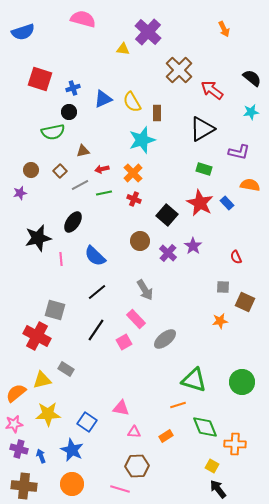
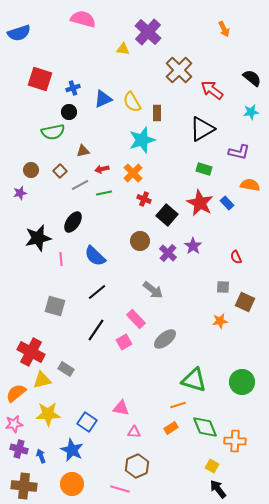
blue semicircle at (23, 32): moved 4 px left, 1 px down
red cross at (134, 199): moved 10 px right
gray arrow at (145, 290): moved 8 px right; rotated 20 degrees counterclockwise
gray square at (55, 310): moved 4 px up
red cross at (37, 336): moved 6 px left, 16 px down
orange rectangle at (166, 436): moved 5 px right, 8 px up
orange cross at (235, 444): moved 3 px up
brown hexagon at (137, 466): rotated 20 degrees counterclockwise
